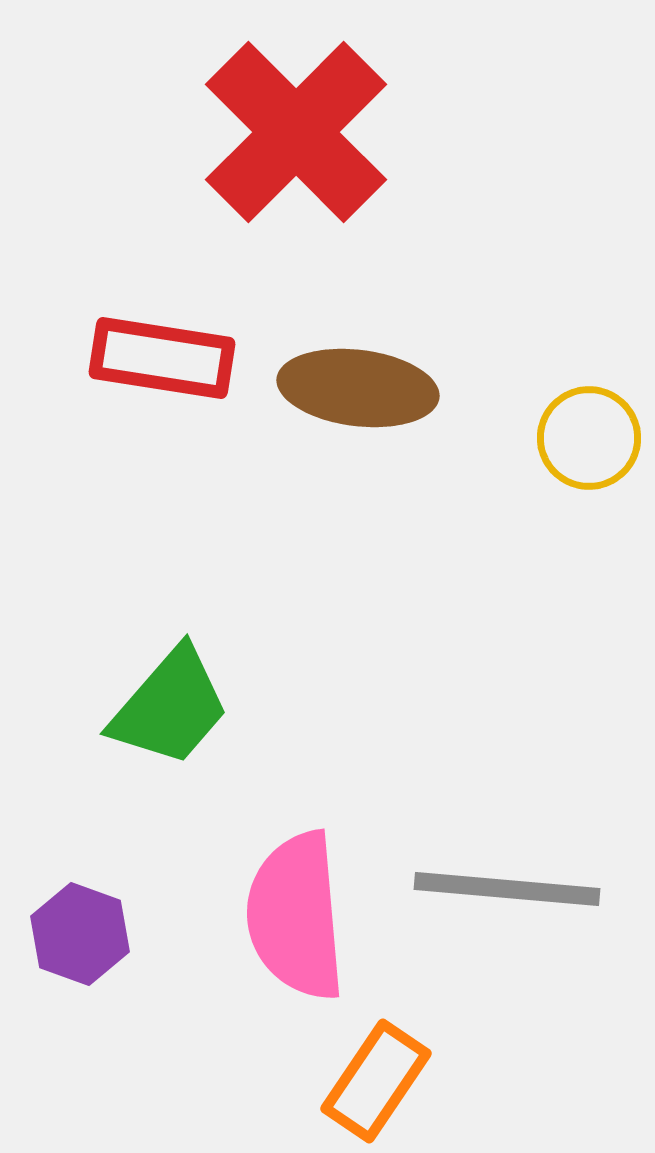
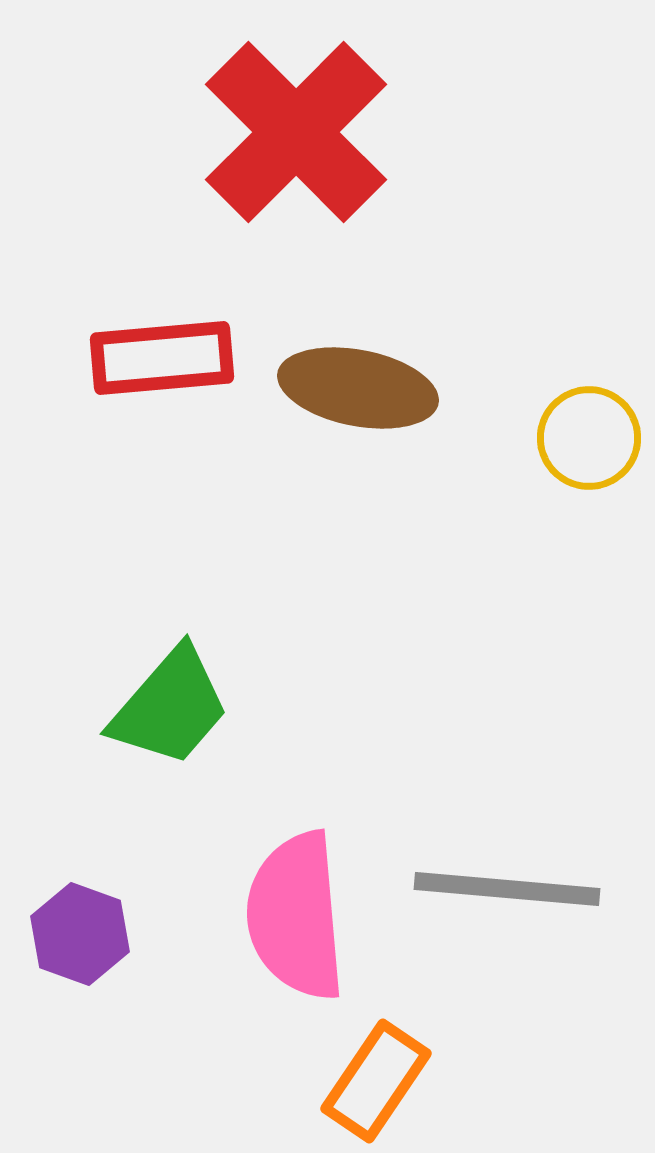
red rectangle: rotated 14 degrees counterclockwise
brown ellipse: rotated 4 degrees clockwise
